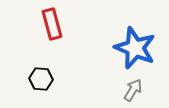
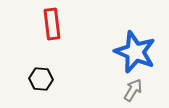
red rectangle: rotated 8 degrees clockwise
blue star: moved 4 px down
